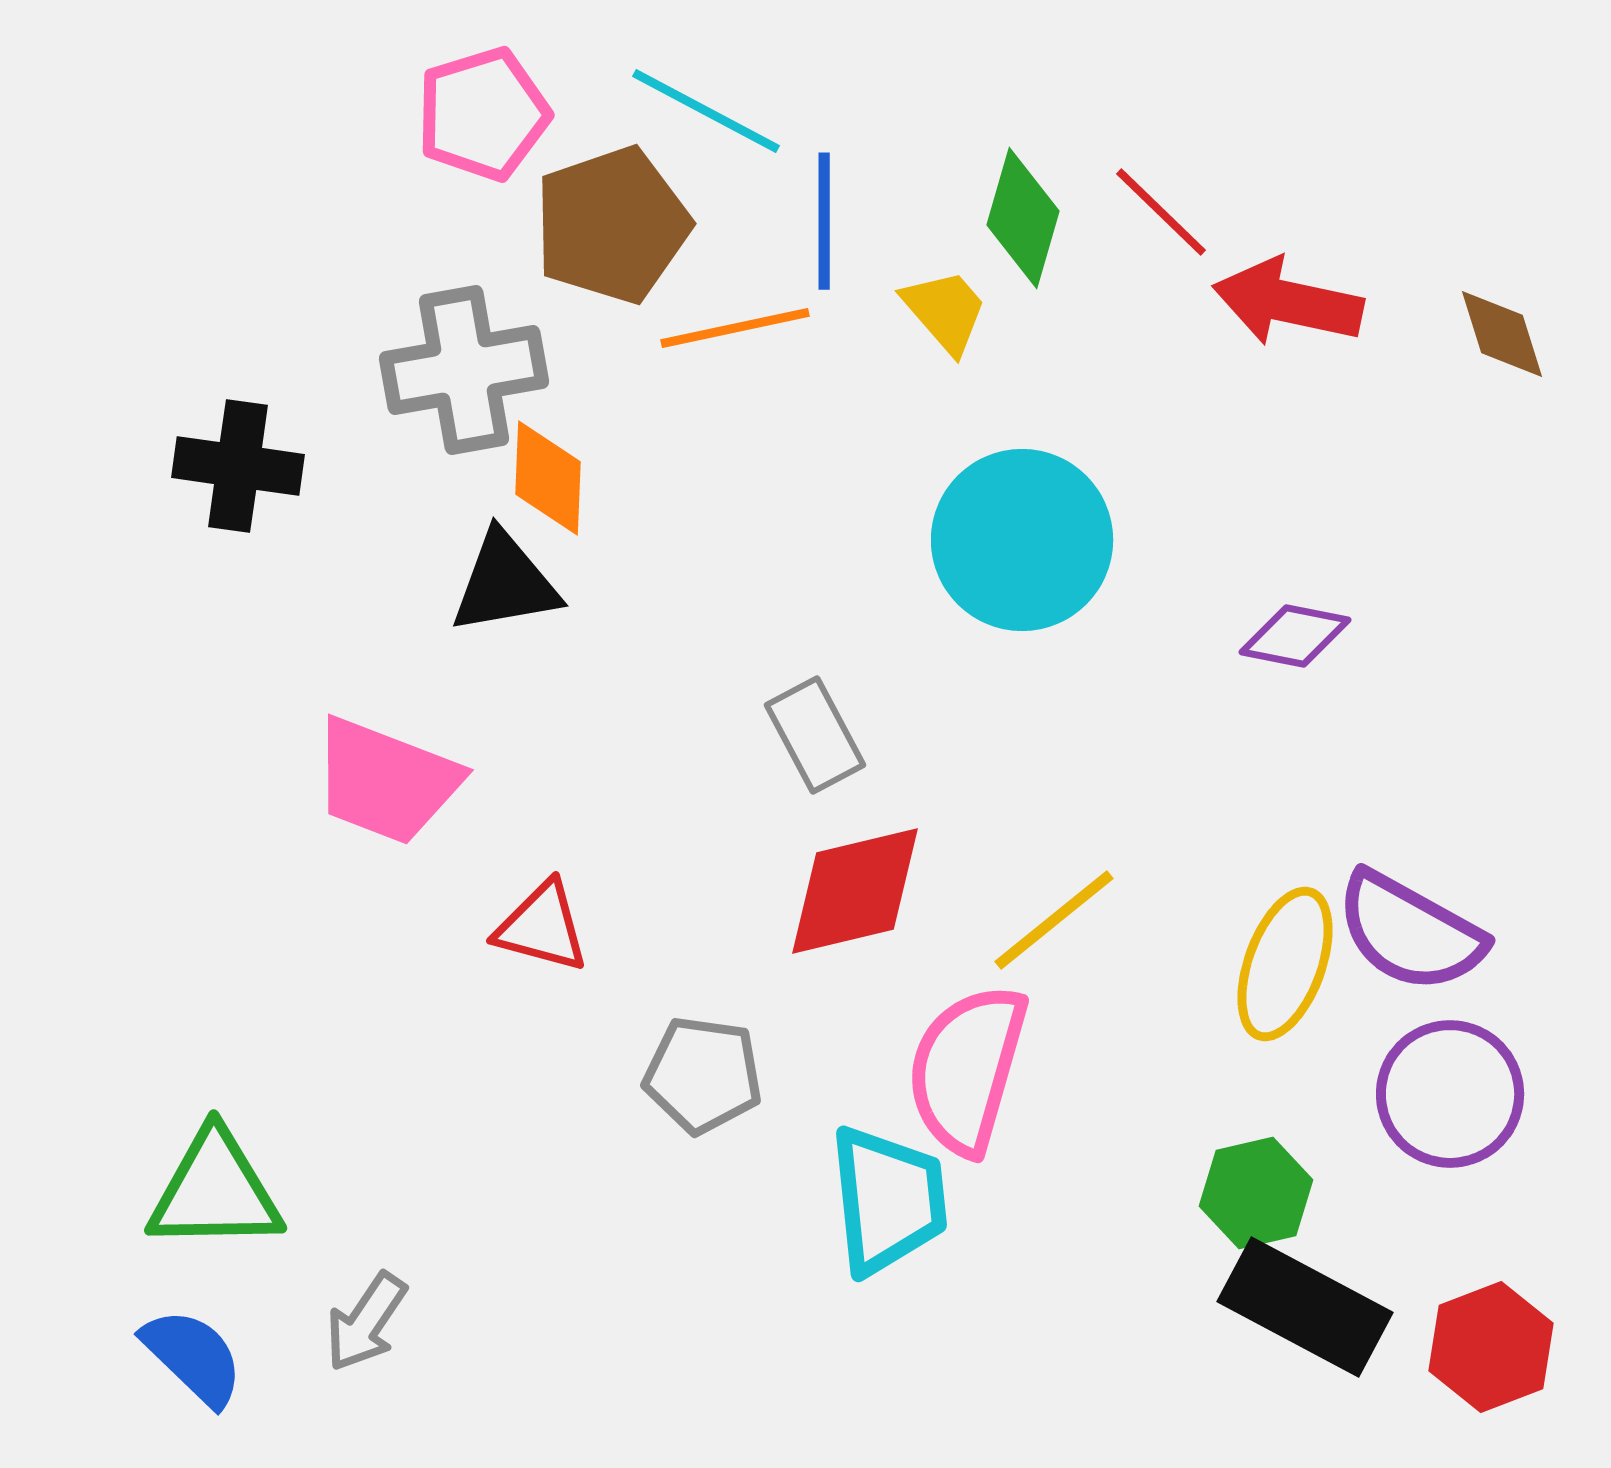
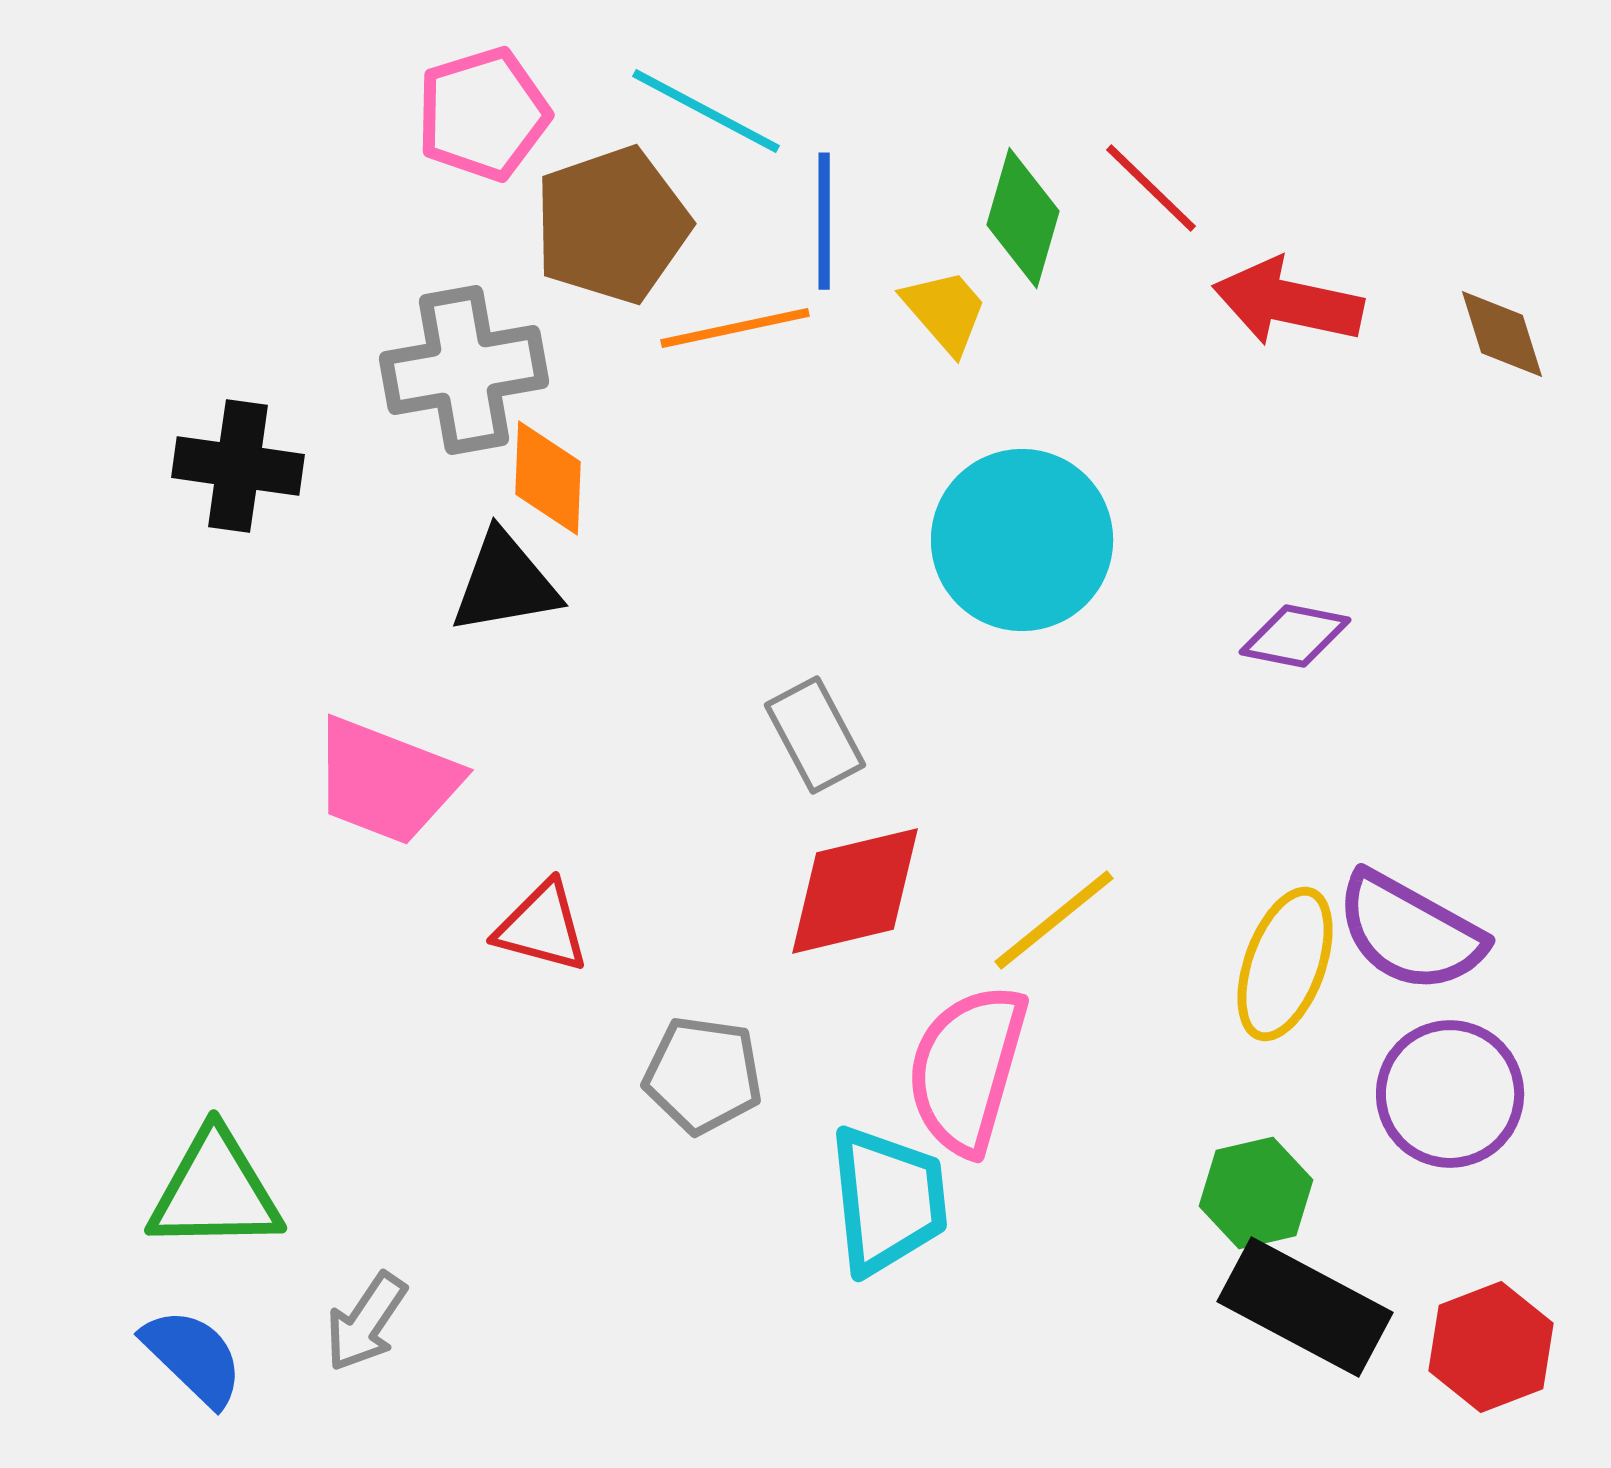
red line: moved 10 px left, 24 px up
